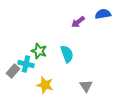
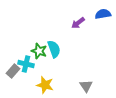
purple arrow: moved 1 px down
cyan semicircle: moved 13 px left, 5 px up
